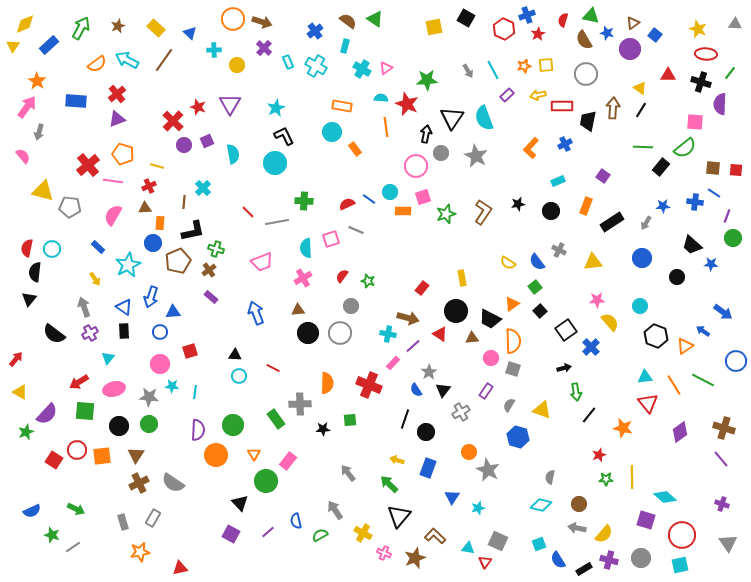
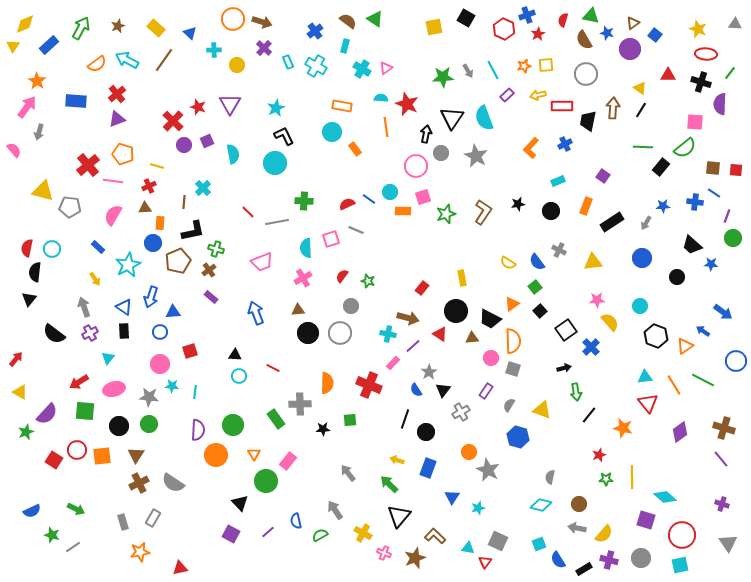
green star at (427, 80): moved 16 px right, 3 px up
pink semicircle at (23, 156): moved 9 px left, 6 px up
